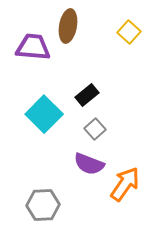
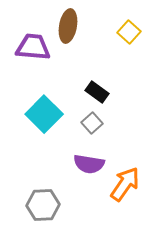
black rectangle: moved 10 px right, 3 px up; rotated 75 degrees clockwise
gray square: moved 3 px left, 6 px up
purple semicircle: rotated 12 degrees counterclockwise
